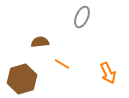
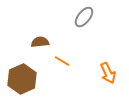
gray ellipse: moved 2 px right; rotated 15 degrees clockwise
orange line: moved 3 px up
brown hexagon: rotated 8 degrees counterclockwise
